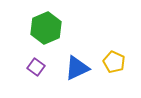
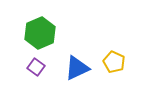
green hexagon: moved 6 px left, 5 px down
